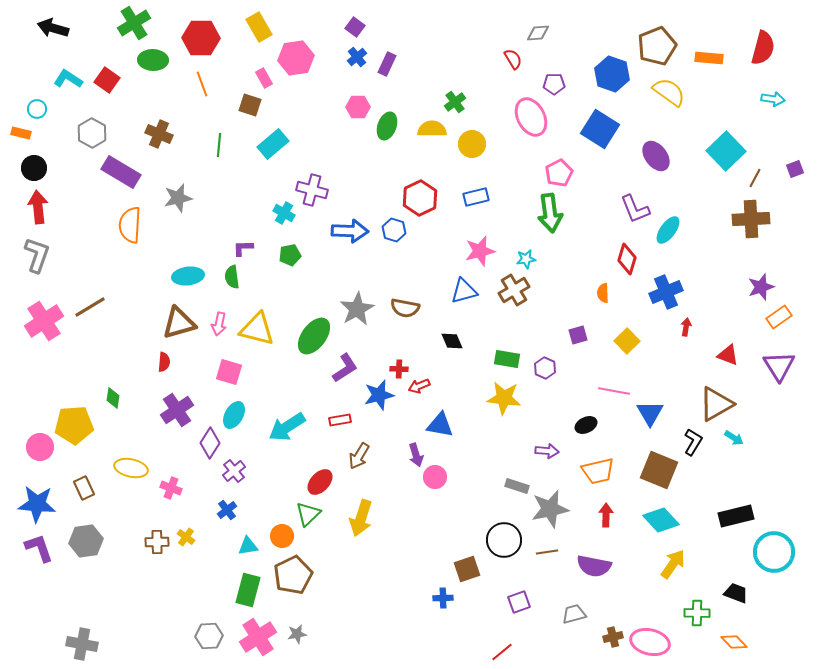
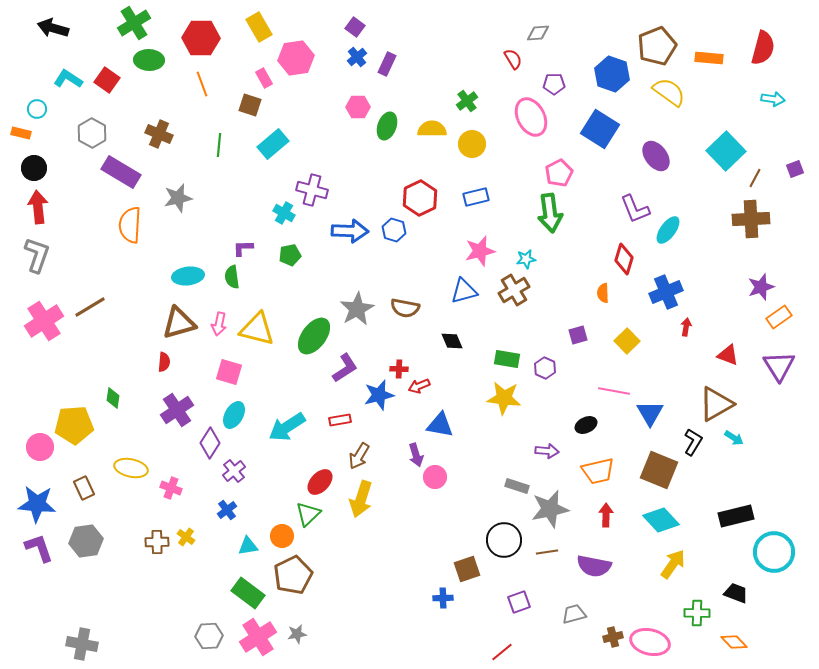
green ellipse at (153, 60): moved 4 px left
green cross at (455, 102): moved 12 px right, 1 px up
red diamond at (627, 259): moved 3 px left
yellow arrow at (361, 518): moved 19 px up
green rectangle at (248, 590): moved 3 px down; rotated 68 degrees counterclockwise
